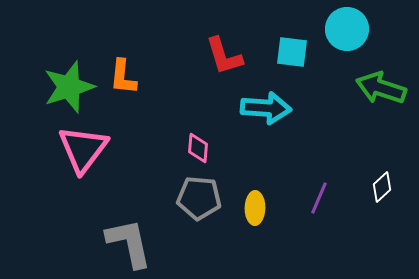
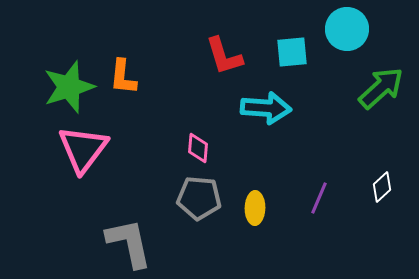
cyan square: rotated 12 degrees counterclockwise
green arrow: rotated 120 degrees clockwise
